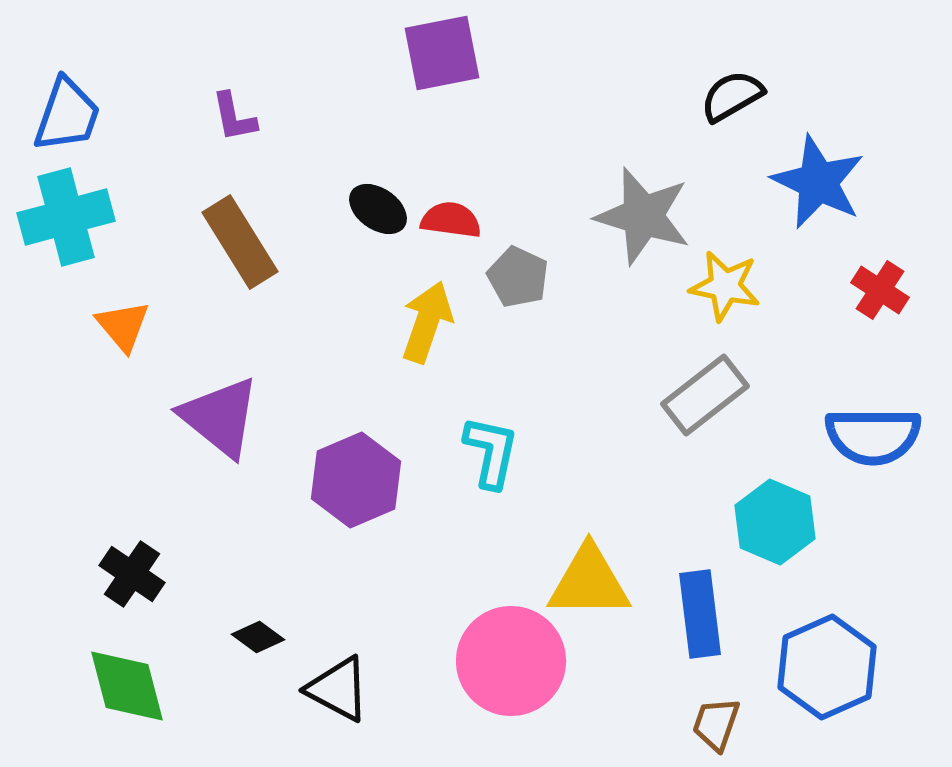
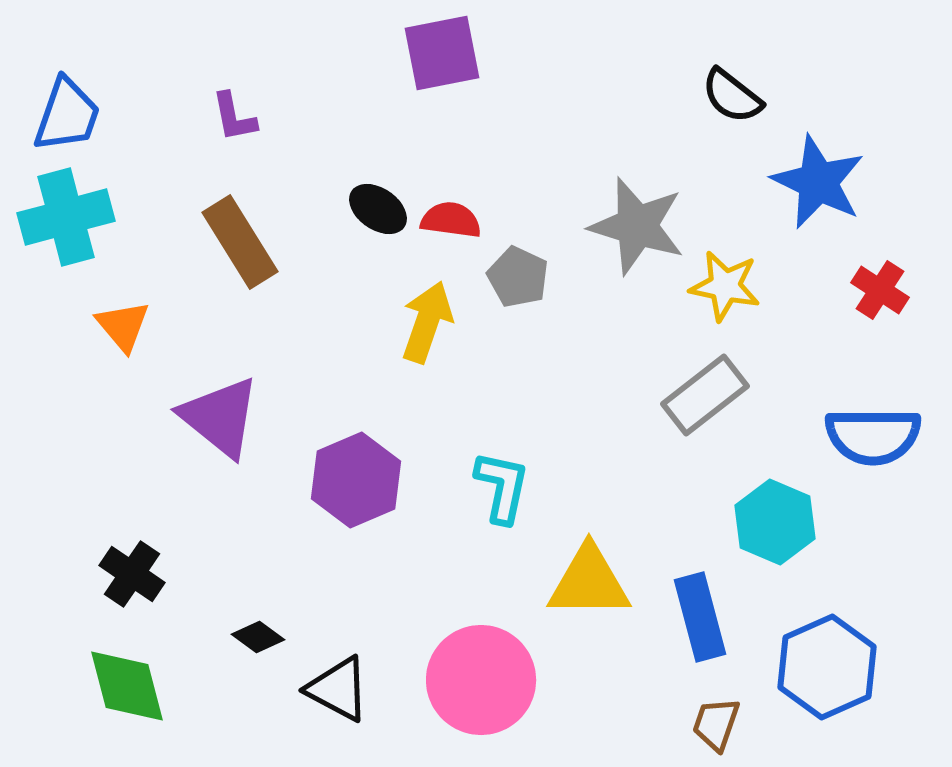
black semicircle: rotated 112 degrees counterclockwise
gray star: moved 6 px left, 10 px down
cyan L-shape: moved 11 px right, 35 px down
blue rectangle: moved 3 px down; rotated 8 degrees counterclockwise
pink circle: moved 30 px left, 19 px down
